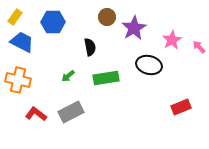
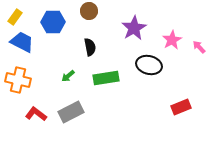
brown circle: moved 18 px left, 6 px up
